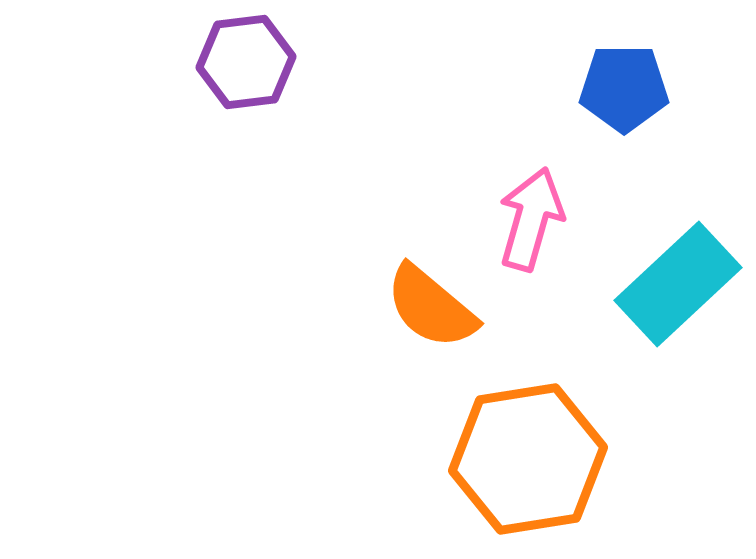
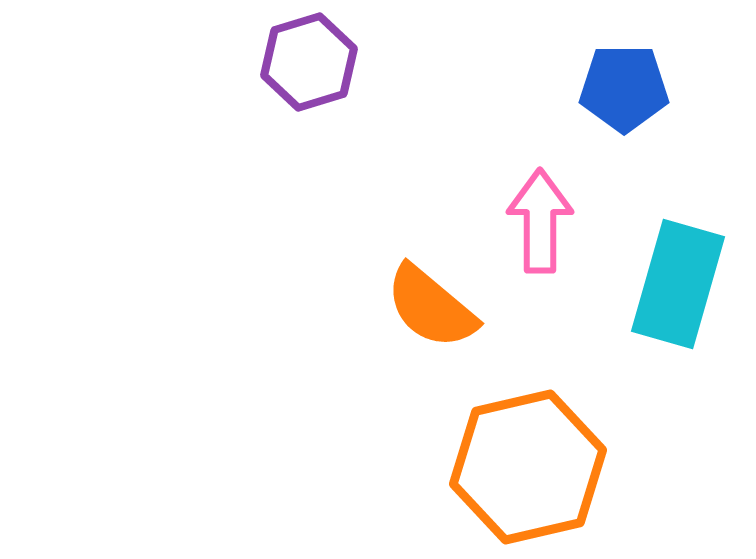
purple hexagon: moved 63 px right; rotated 10 degrees counterclockwise
pink arrow: moved 9 px right, 2 px down; rotated 16 degrees counterclockwise
cyan rectangle: rotated 31 degrees counterclockwise
orange hexagon: moved 8 px down; rotated 4 degrees counterclockwise
